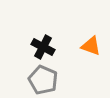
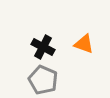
orange triangle: moved 7 px left, 2 px up
